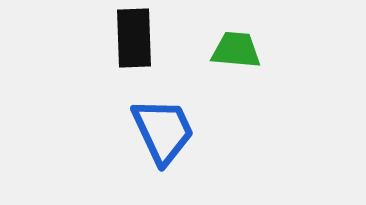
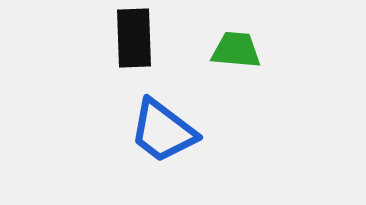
blue trapezoid: rotated 152 degrees clockwise
